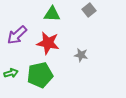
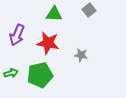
green triangle: moved 2 px right
purple arrow: rotated 25 degrees counterclockwise
